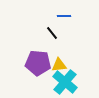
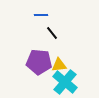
blue line: moved 23 px left, 1 px up
purple pentagon: moved 1 px right, 1 px up
